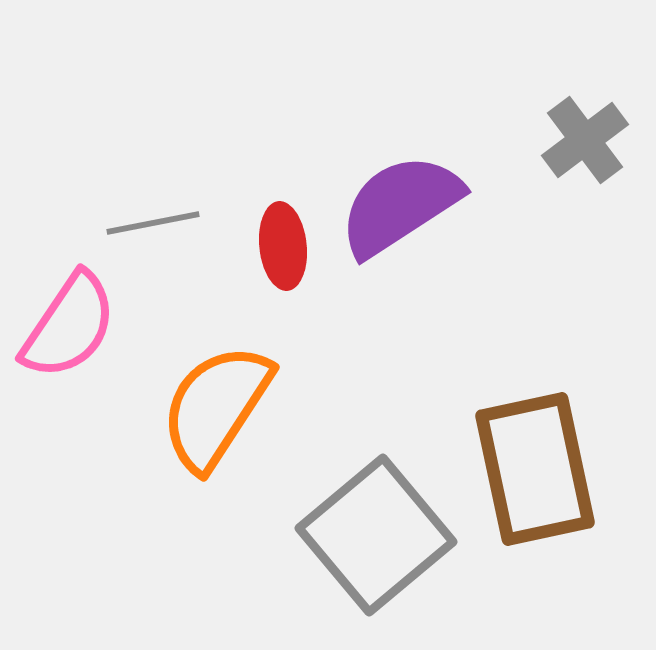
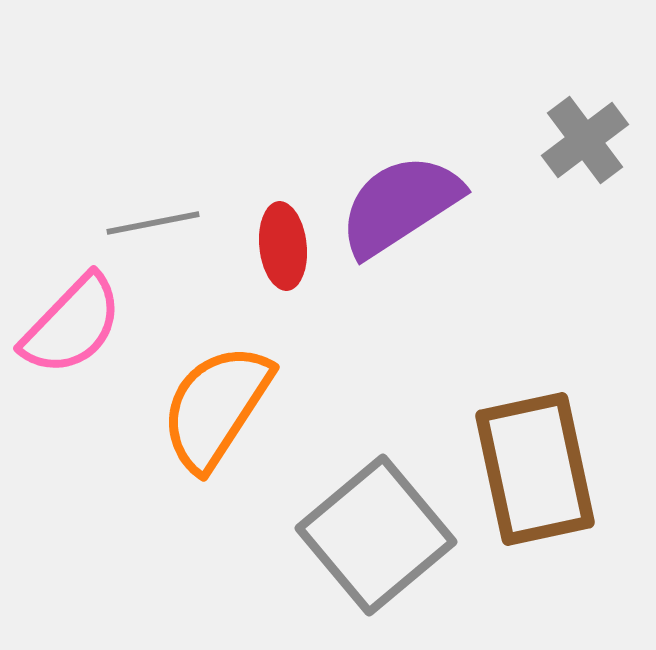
pink semicircle: moved 3 px right, 1 px up; rotated 10 degrees clockwise
